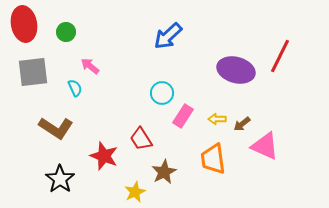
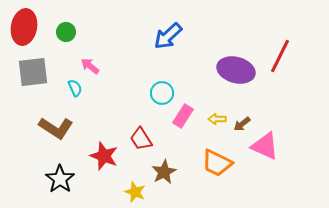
red ellipse: moved 3 px down; rotated 20 degrees clockwise
orange trapezoid: moved 4 px right, 4 px down; rotated 56 degrees counterclockwise
yellow star: rotated 25 degrees counterclockwise
